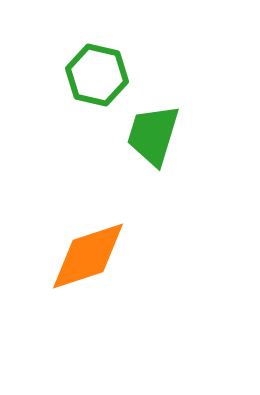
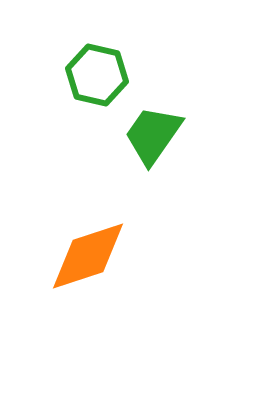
green trapezoid: rotated 18 degrees clockwise
